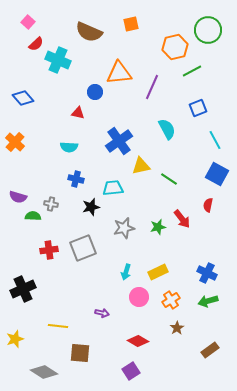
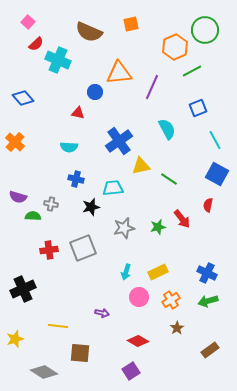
green circle at (208, 30): moved 3 px left
orange hexagon at (175, 47): rotated 10 degrees counterclockwise
